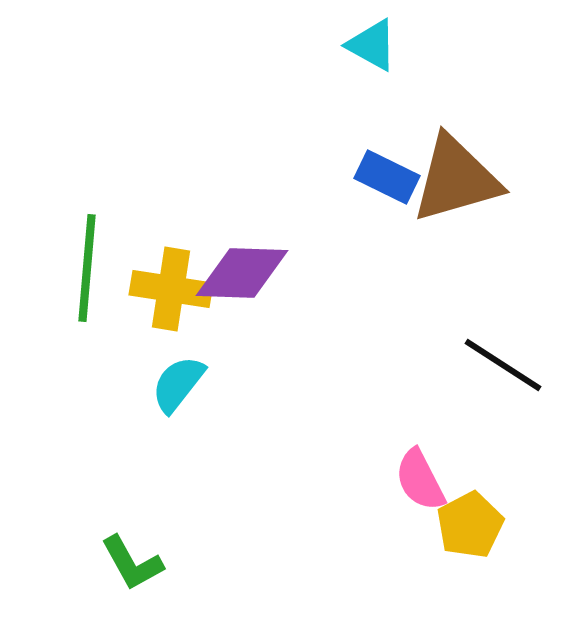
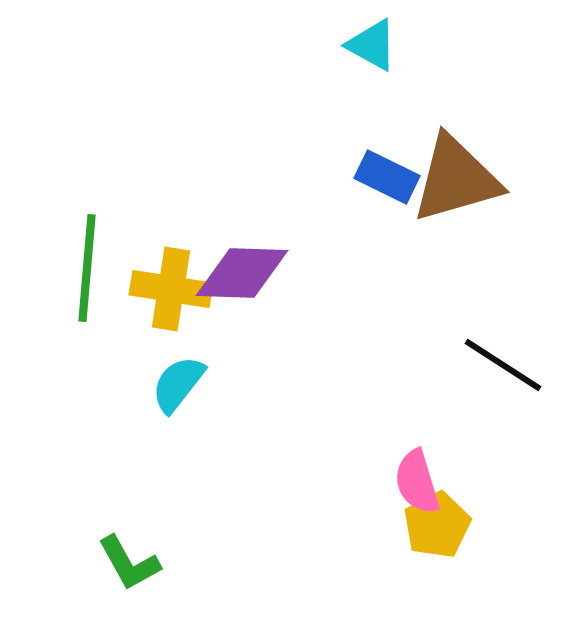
pink semicircle: moved 3 px left, 2 px down; rotated 10 degrees clockwise
yellow pentagon: moved 33 px left
green L-shape: moved 3 px left
